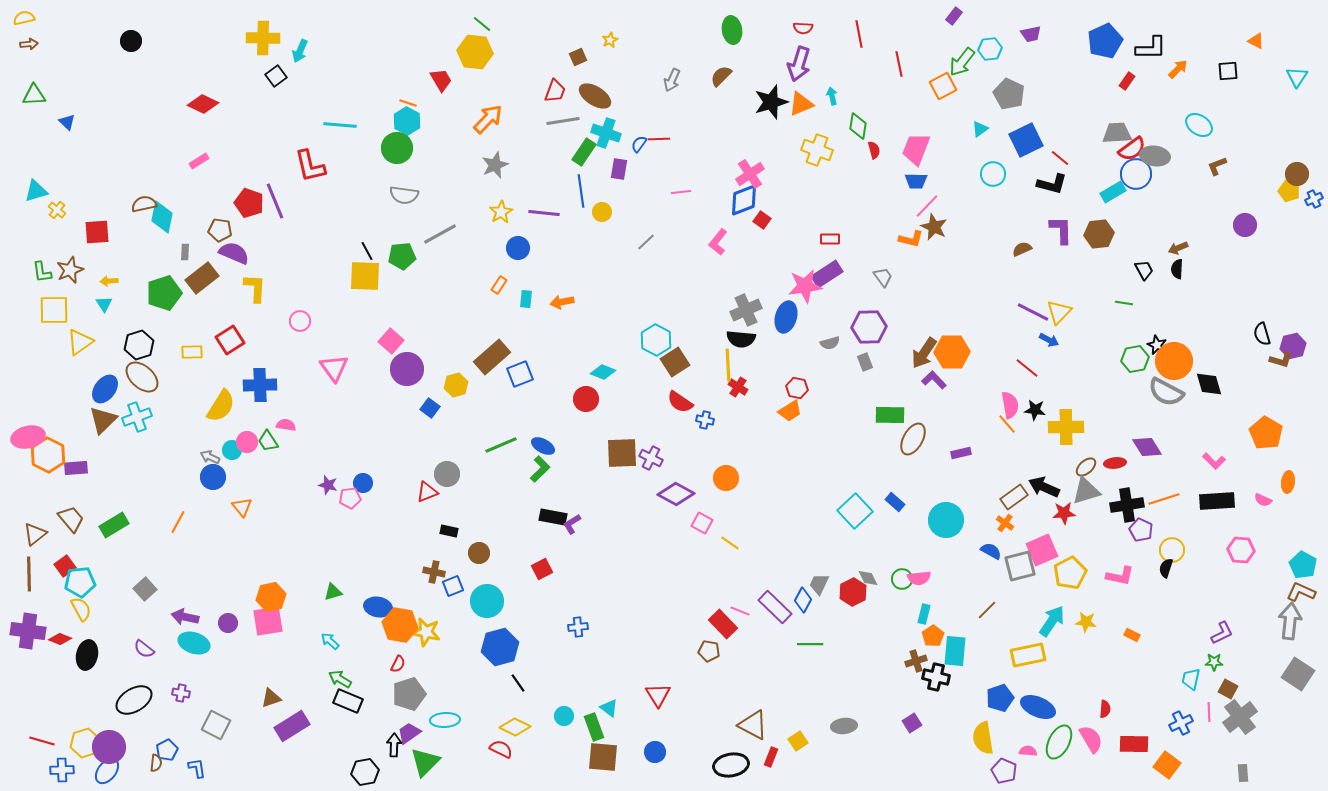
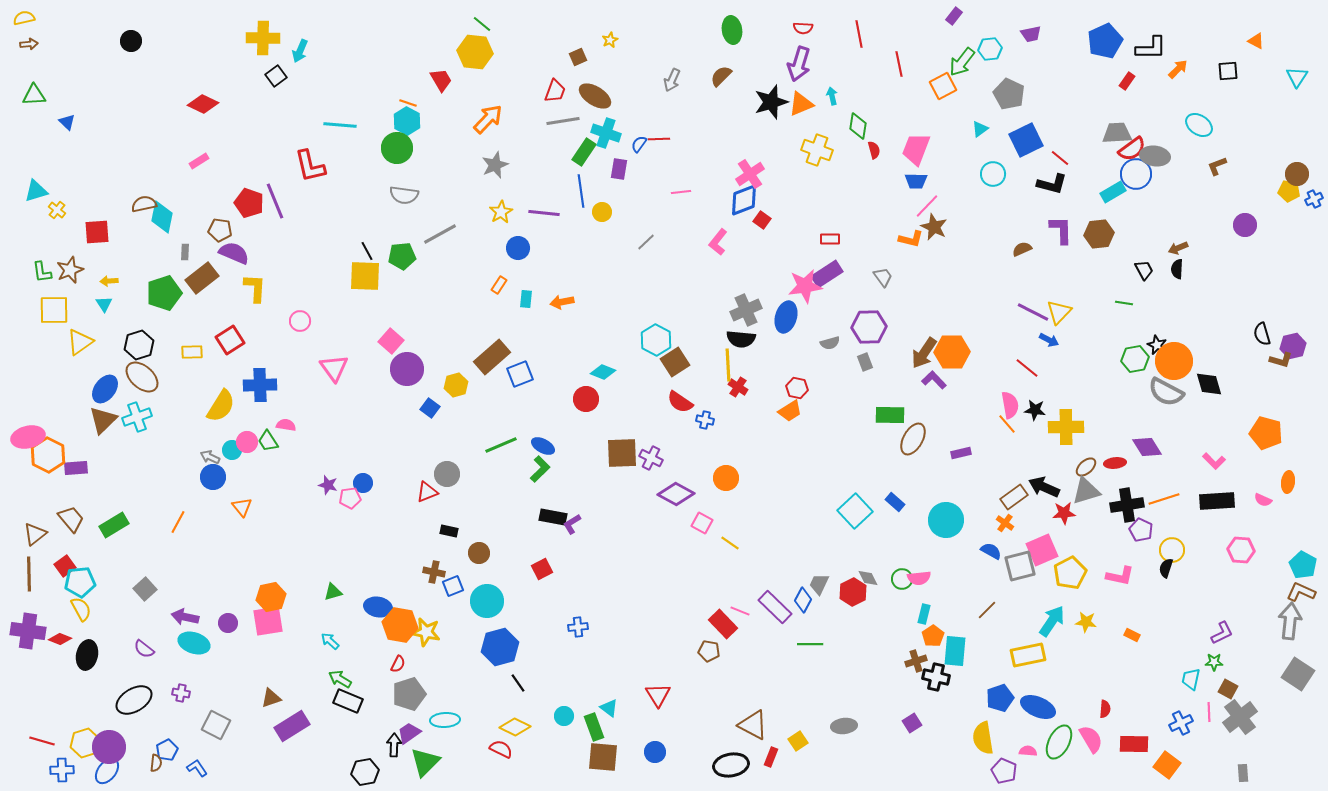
yellow pentagon at (1289, 191): rotated 10 degrees counterclockwise
orange pentagon at (1266, 433): rotated 16 degrees counterclockwise
blue L-shape at (197, 768): rotated 25 degrees counterclockwise
